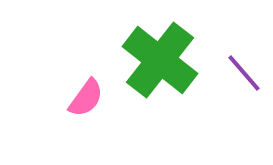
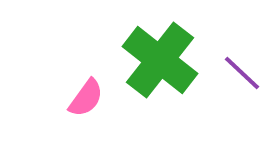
purple line: moved 2 px left; rotated 6 degrees counterclockwise
